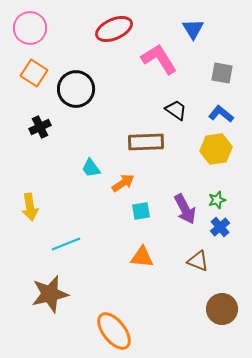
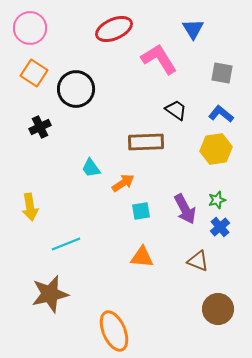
brown circle: moved 4 px left
orange ellipse: rotated 15 degrees clockwise
